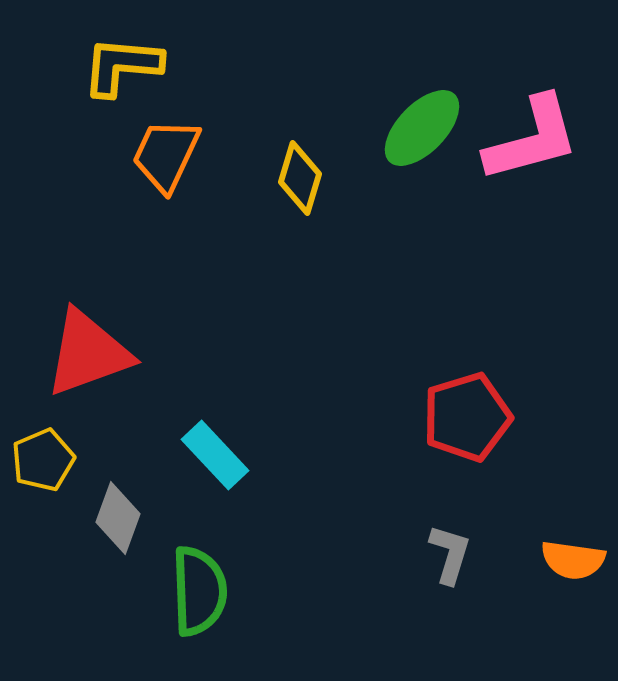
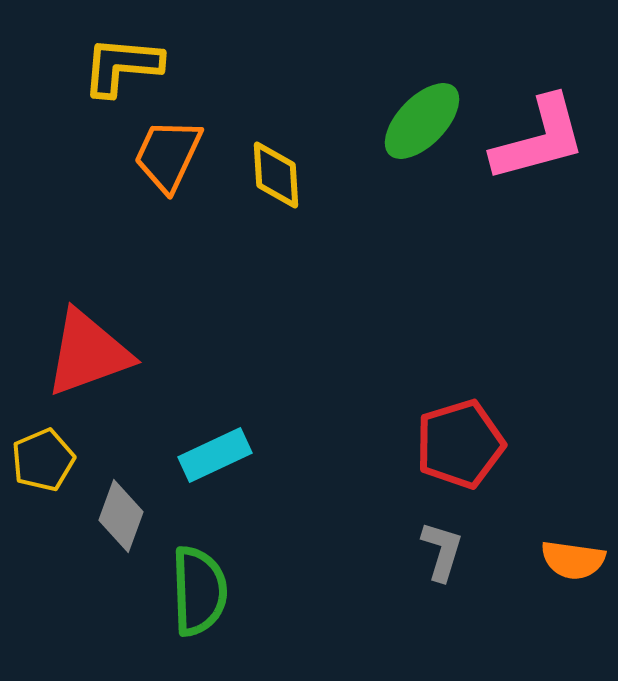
green ellipse: moved 7 px up
pink L-shape: moved 7 px right
orange trapezoid: moved 2 px right
yellow diamond: moved 24 px left, 3 px up; rotated 20 degrees counterclockwise
red pentagon: moved 7 px left, 27 px down
cyan rectangle: rotated 72 degrees counterclockwise
gray diamond: moved 3 px right, 2 px up
gray L-shape: moved 8 px left, 3 px up
